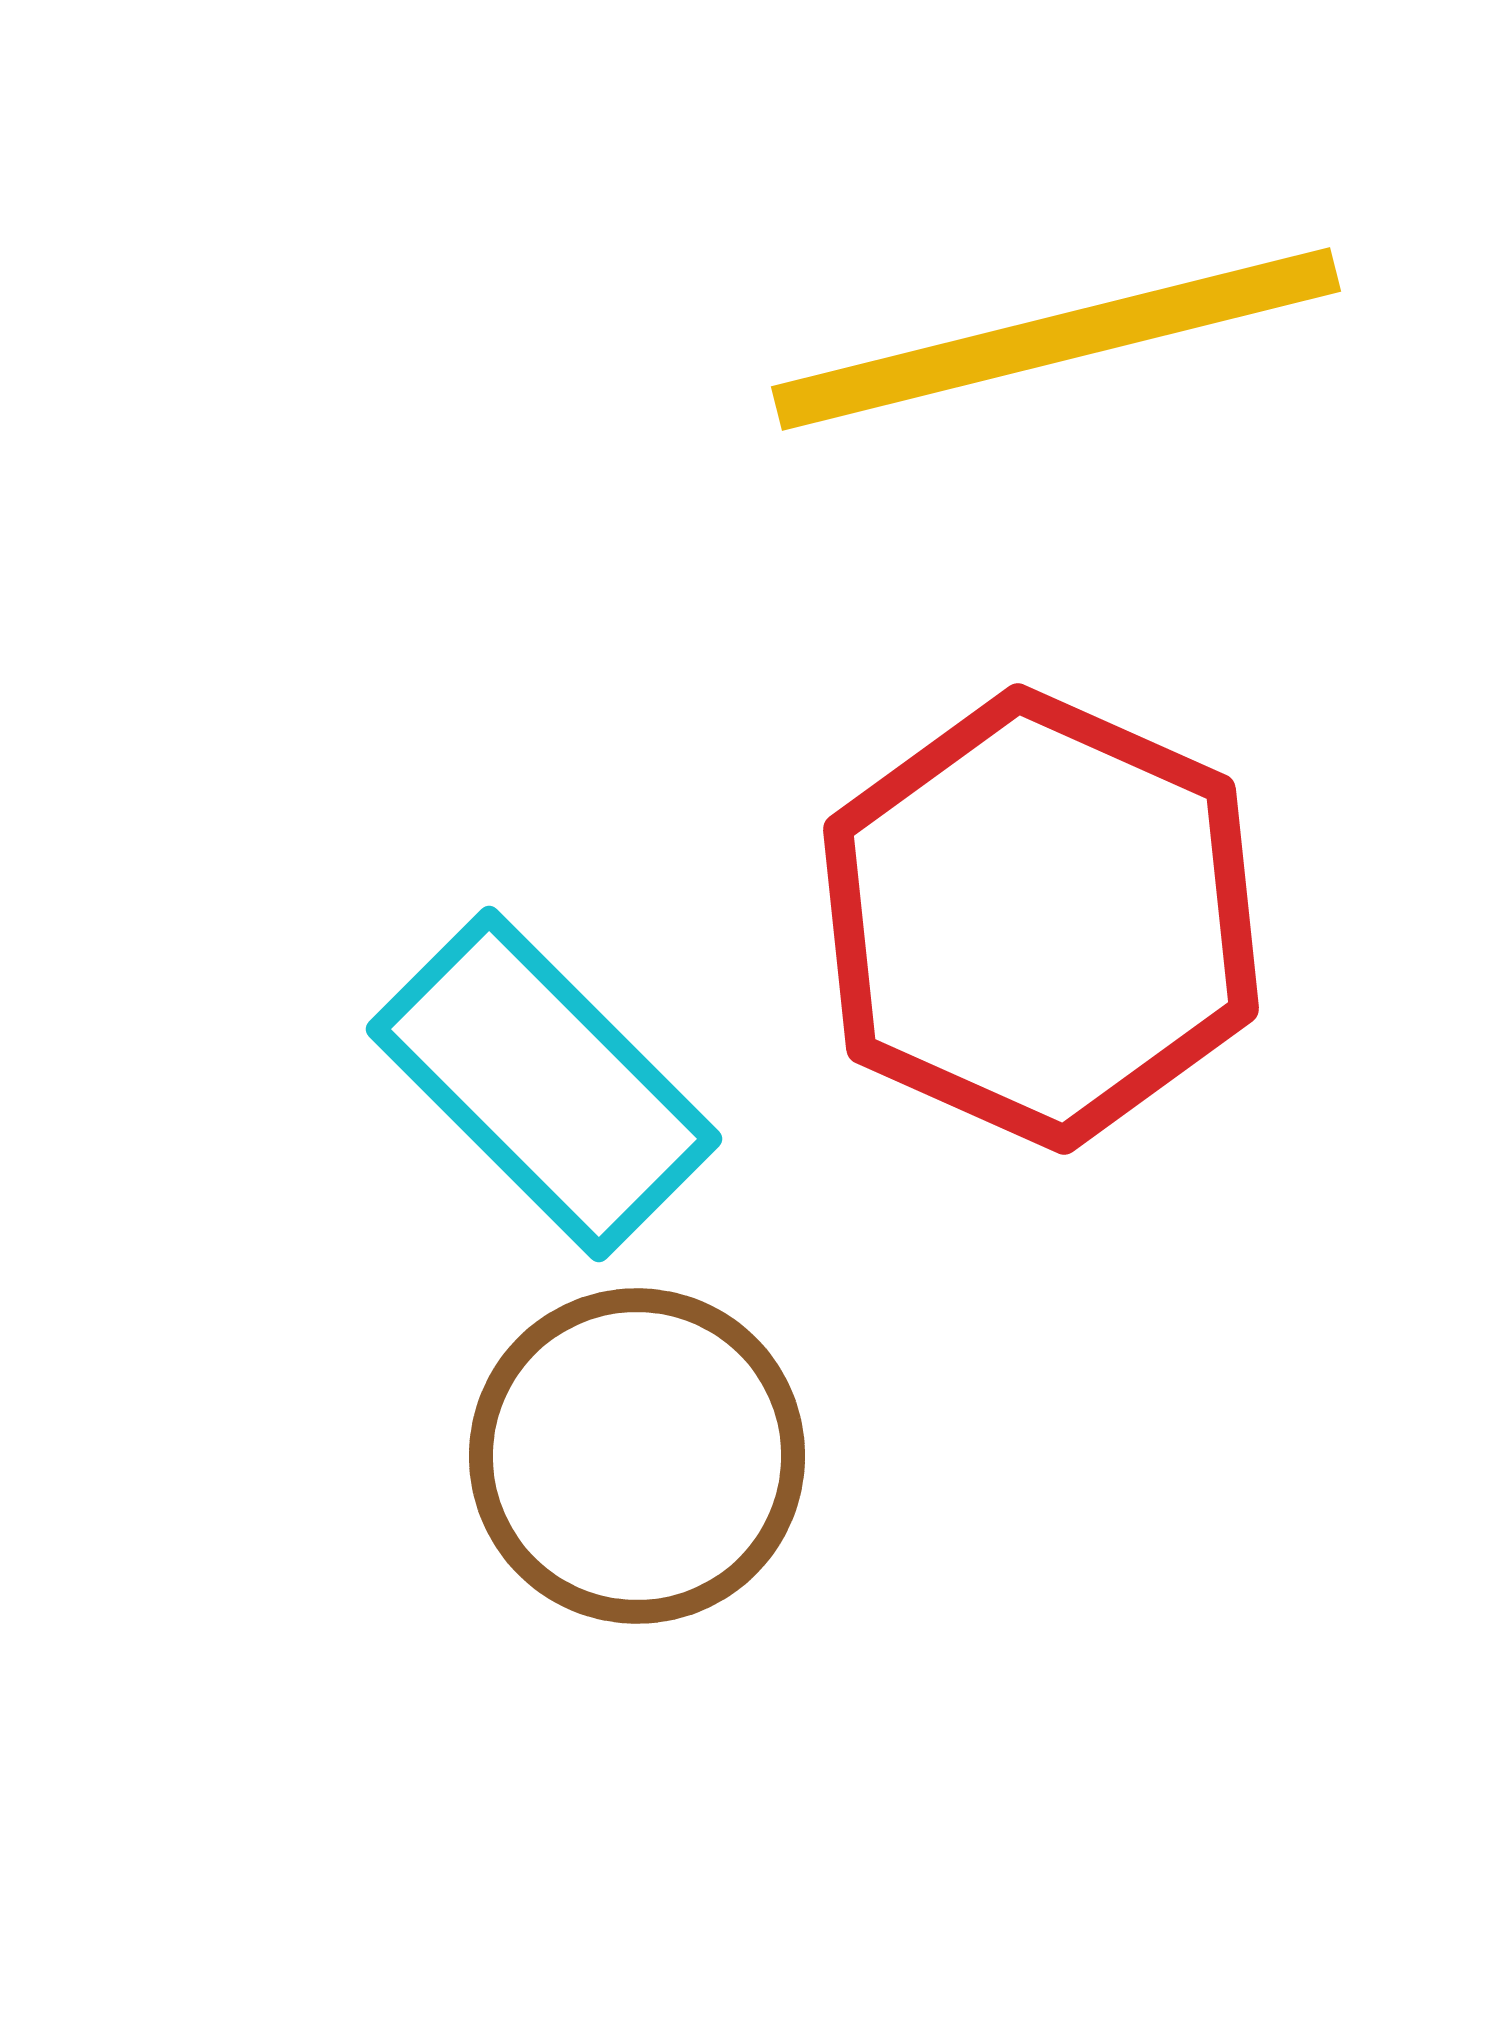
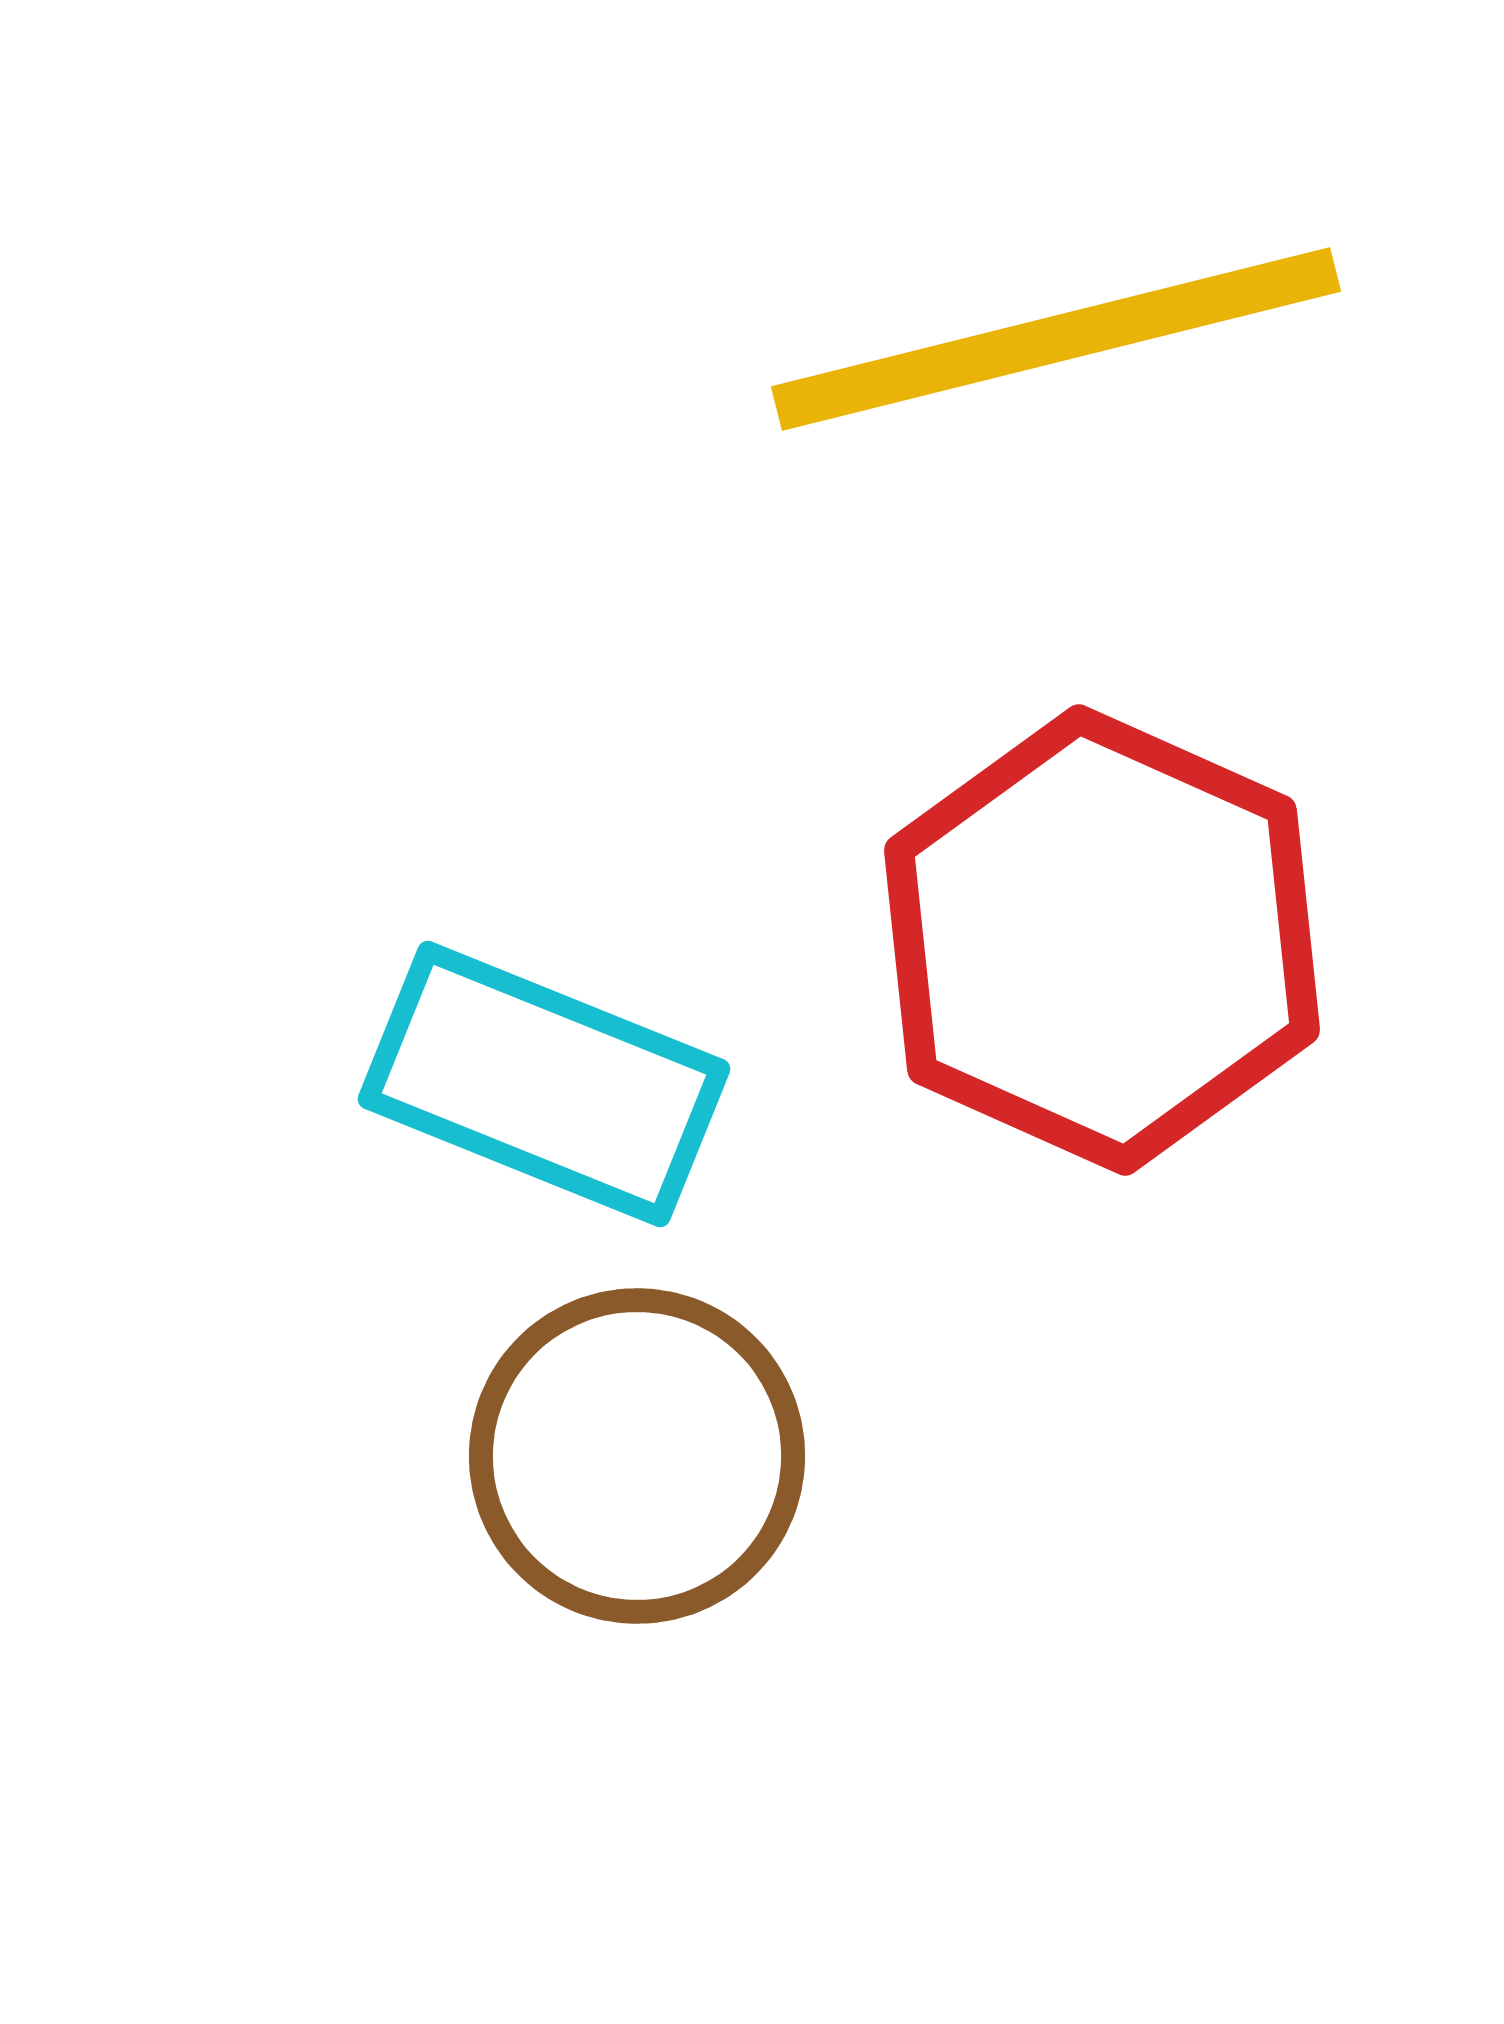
red hexagon: moved 61 px right, 21 px down
cyan rectangle: rotated 23 degrees counterclockwise
